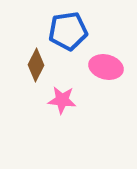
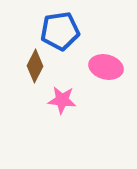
blue pentagon: moved 8 px left
brown diamond: moved 1 px left, 1 px down
